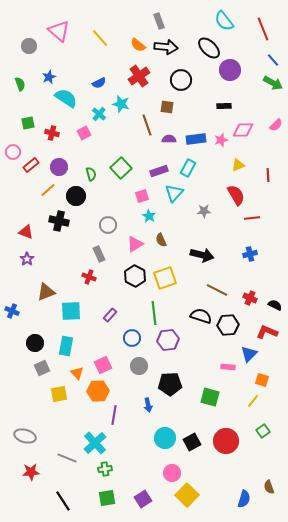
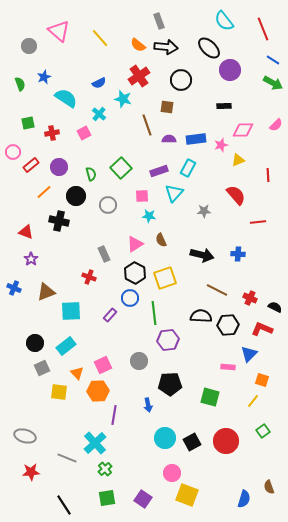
blue line at (273, 60): rotated 16 degrees counterclockwise
blue star at (49, 77): moved 5 px left
cyan star at (121, 104): moved 2 px right, 5 px up
red cross at (52, 133): rotated 24 degrees counterclockwise
pink star at (221, 140): moved 5 px down
yellow triangle at (238, 165): moved 5 px up
orange line at (48, 190): moved 4 px left, 2 px down
red semicircle at (236, 195): rotated 10 degrees counterclockwise
pink square at (142, 196): rotated 16 degrees clockwise
cyan star at (149, 216): rotated 24 degrees counterclockwise
red line at (252, 218): moved 6 px right, 4 px down
gray circle at (108, 225): moved 20 px up
gray rectangle at (99, 254): moved 5 px right
blue cross at (250, 254): moved 12 px left; rotated 16 degrees clockwise
purple star at (27, 259): moved 4 px right
black hexagon at (135, 276): moved 3 px up
black semicircle at (275, 305): moved 2 px down
blue cross at (12, 311): moved 2 px right, 23 px up
black semicircle at (201, 316): rotated 15 degrees counterclockwise
red L-shape at (267, 332): moved 5 px left, 3 px up
blue circle at (132, 338): moved 2 px left, 40 px up
cyan rectangle at (66, 346): rotated 42 degrees clockwise
gray circle at (139, 366): moved 5 px up
yellow square at (59, 394): moved 2 px up; rotated 18 degrees clockwise
green cross at (105, 469): rotated 32 degrees counterclockwise
yellow square at (187, 495): rotated 25 degrees counterclockwise
purple square at (143, 499): rotated 24 degrees counterclockwise
black line at (63, 501): moved 1 px right, 4 px down
